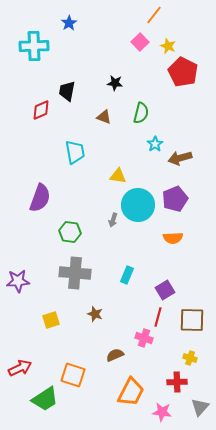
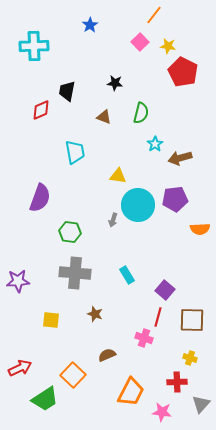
blue star: moved 21 px right, 2 px down
yellow star: rotated 14 degrees counterclockwise
purple pentagon: rotated 15 degrees clockwise
orange semicircle: moved 27 px right, 9 px up
cyan rectangle: rotated 54 degrees counterclockwise
purple square: rotated 18 degrees counterclockwise
yellow square: rotated 24 degrees clockwise
brown semicircle: moved 8 px left
orange square: rotated 25 degrees clockwise
gray triangle: moved 1 px right, 3 px up
